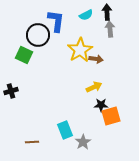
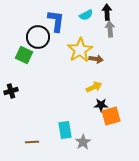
black circle: moved 2 px down
cyan rectangle: rotated 12 degrees clockwise
